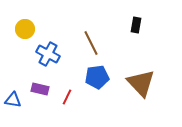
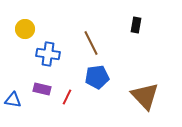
blue cross: rotated 20 degrees counterclockwise
brown triangle: moved 4 px right, 13 px down
purple rectangle: moved 2 px right
